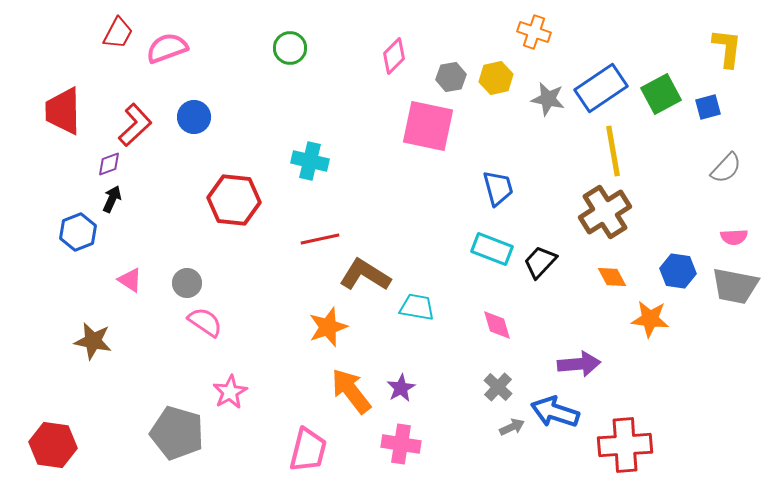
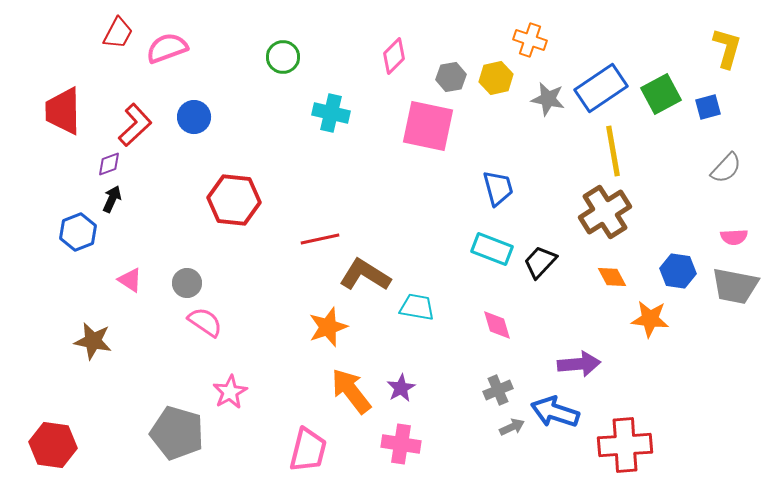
orange cross at (534, 32): moved 4 px left, 8 px down
green circle at (290, 48): moved 7 px left, 9 px down
yellow L-shape at (727, 48): rotated 9 degrees clockwise
cyan cross at (310, 161): moved 21 px right, 48 px up
gray cross at (498, 387): moved 3 px down; rotated 24 degrees clockwise
